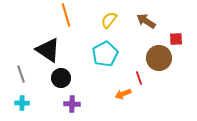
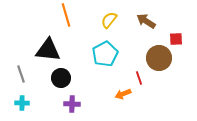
black triangle: rotated 28 degrees counterclockwise
